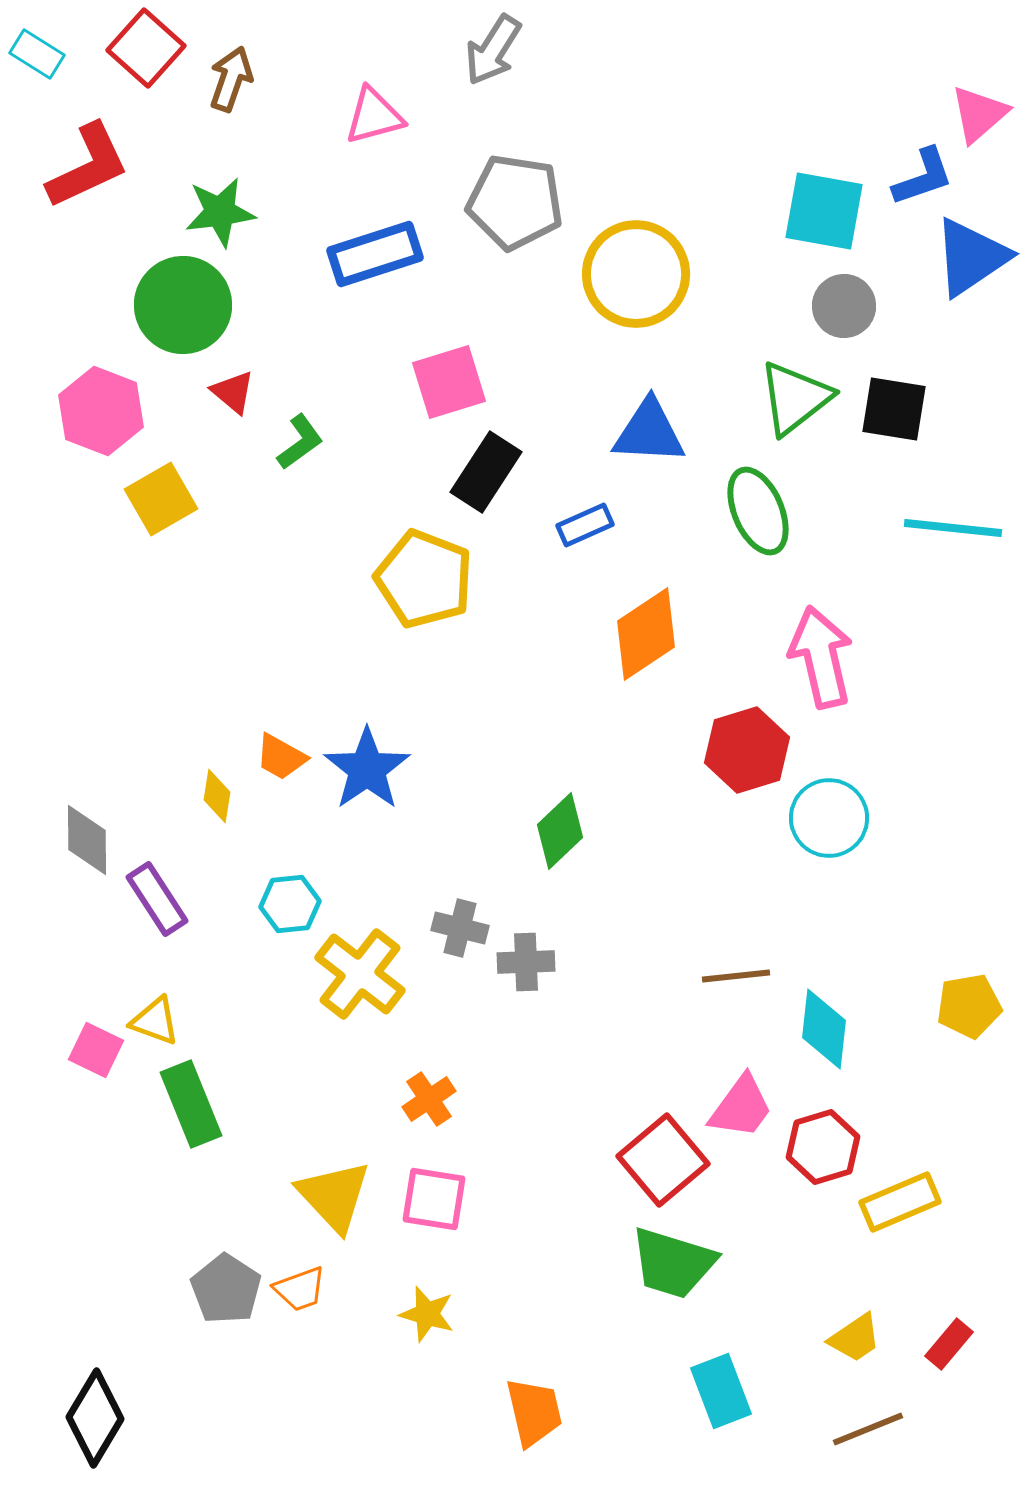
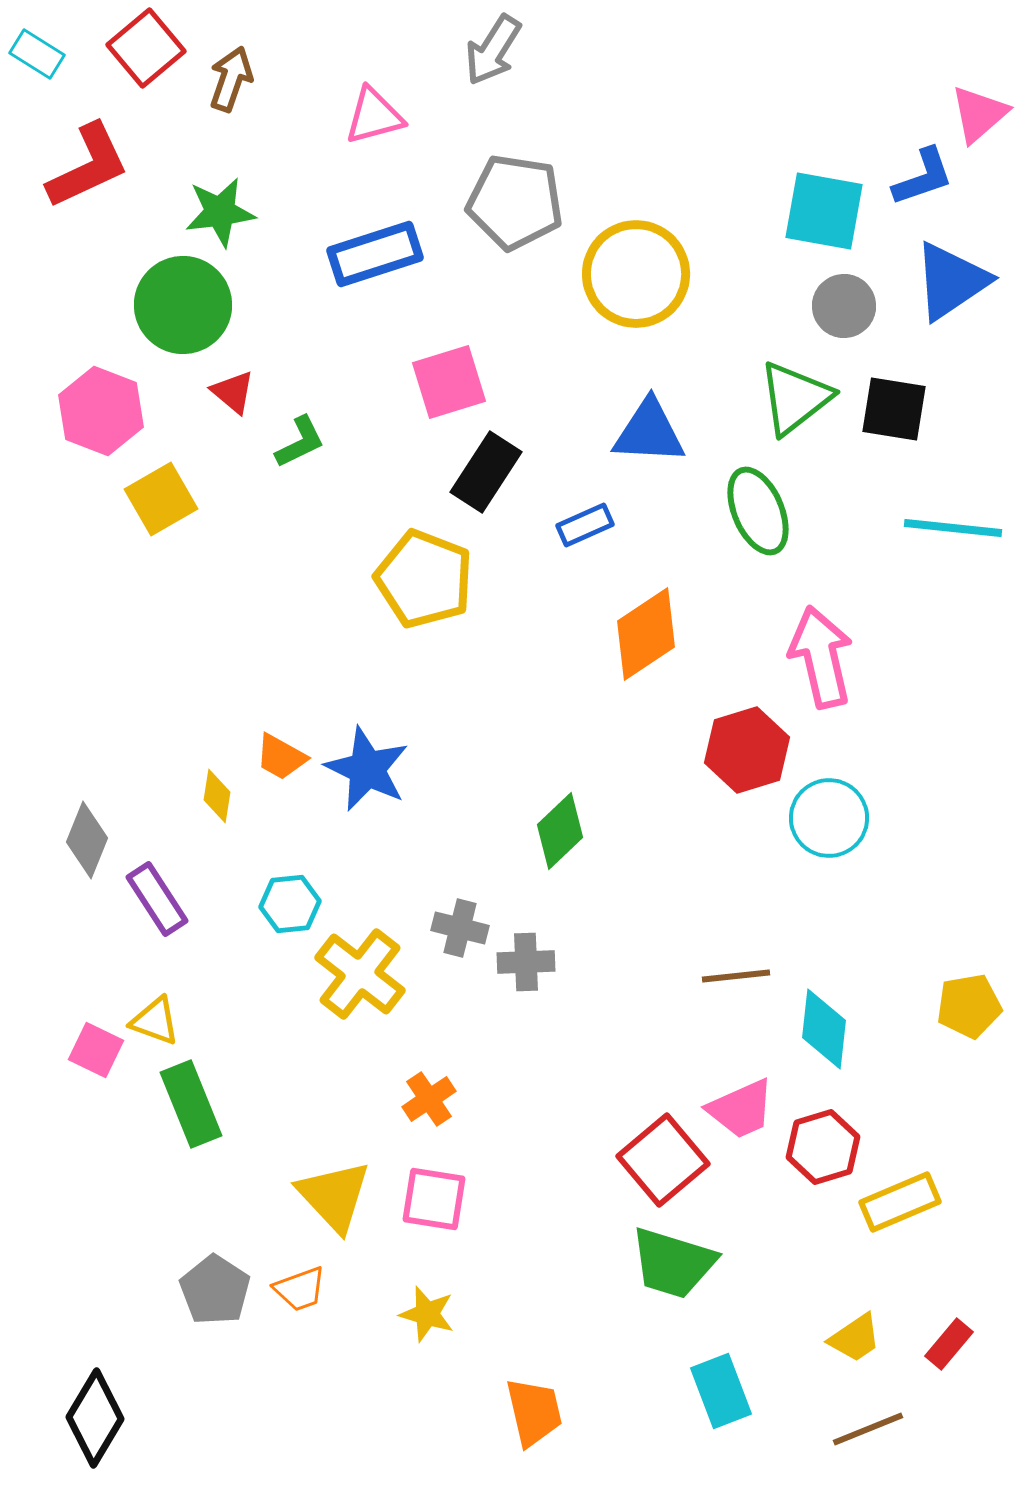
red square at (146, 48): rotated 8 degrees clockwise
blue triangle at (971, 257): moved 20 px left, 24 px down
green L-shape at (300, 442): rotated 10 degrees clockwise
blue star at (367, 769): rotated 12 degrees counterclockwise
gray diamond at (87, 840): rotated 22 degrees clockwise
pink trapezoid at (741, 1107): moved 2 px down; rotated 30 degrees clockwise
gray pentagon at (226, 1289): moved 11 px left, 1 px down
